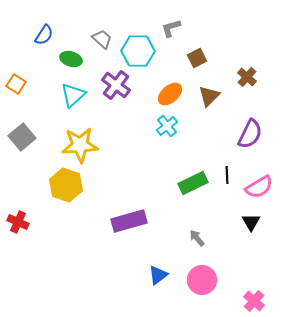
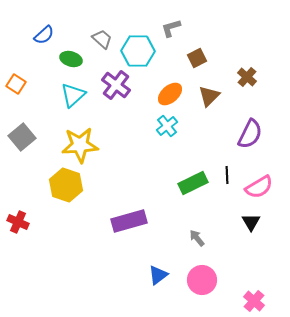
blue semicircle: rotated 15 degrees clockwise
